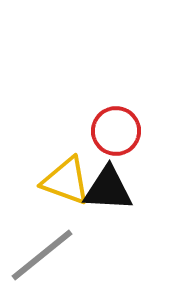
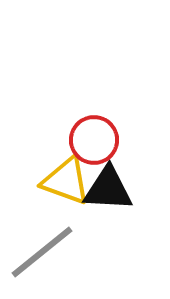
red circle: moved 22 px left, 9 px down
gray line: moved 3 px up
